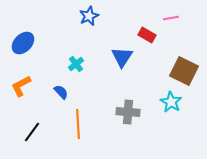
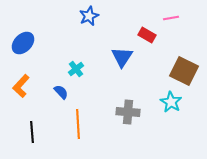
cyan cross: moved 5 px down
orange L-shape: rotated 20 degrees counterclockwise
black line: rotated 40 degrees counterclockwise
